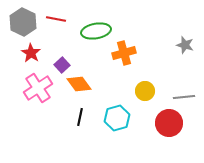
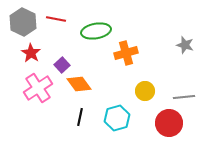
orange cross: moved 2 px right
